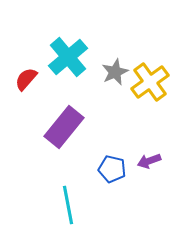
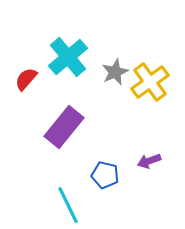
blue pentagon: moved 7 px left, 6 px down
cyan line: rotated 15 degrees counterclockwise
